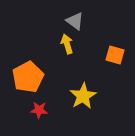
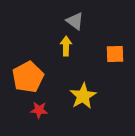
yellow arrow: moved 1 px left, 2 px down; rotated 18 degrees clockwise
orange square: moved 1 px up; rotated 18 degrees counterclockwise
